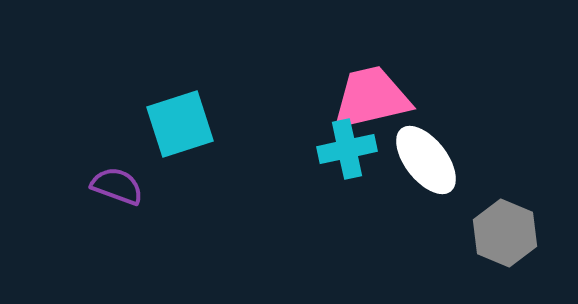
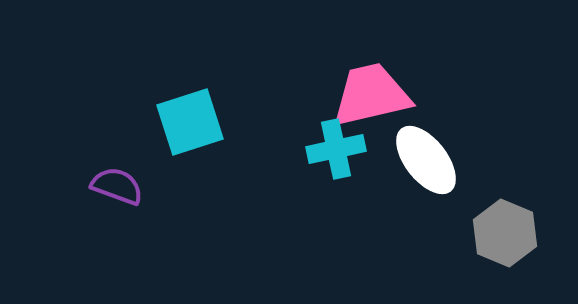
pink trapezoid: moved 3 px up
cyan square: moved 10 px right, 2 px up
cyan cross: moved 11 px left
